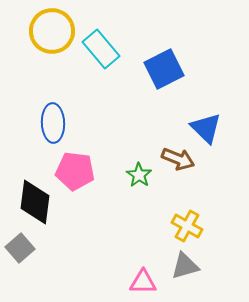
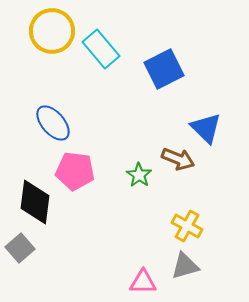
blue ellipse: rotated 39 degrees counterclockwise
